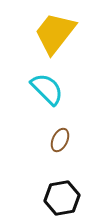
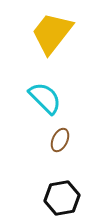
yellow trapezoid: moved 3 px left
cyan semicircle: moved 2 px left, 9 px down
